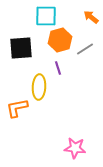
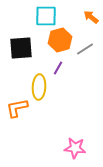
purple line: rotated 48 degrees clockwise
